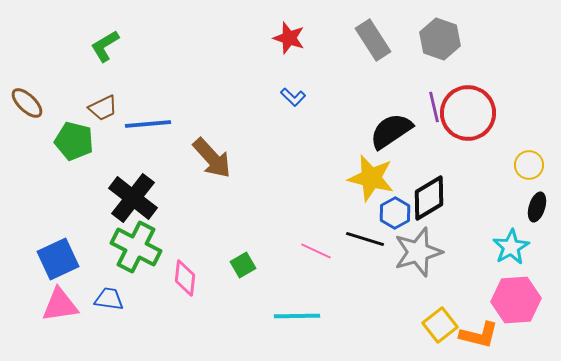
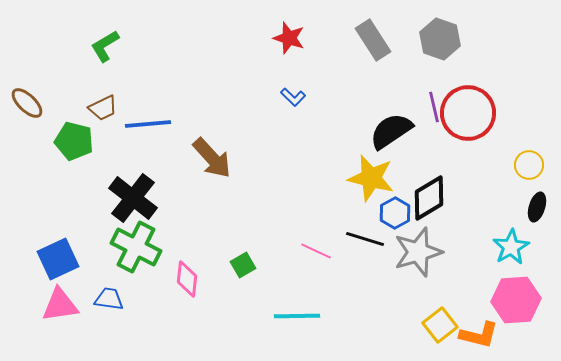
pink diamond: moved 2 px right, 1 px down
